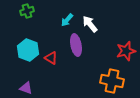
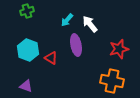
red star: moved 7 px left, 2 px up
purple triangle: moved 2 px up
